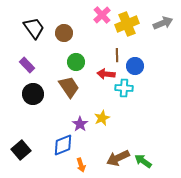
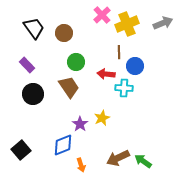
brown line: moved 2 px right, 3 px up
